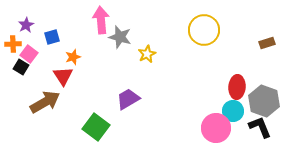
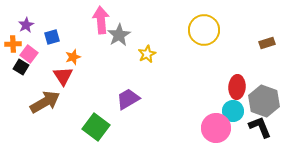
gray star: moved 1 px left, 2 px up; rotated 25 degrees clockwise
